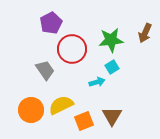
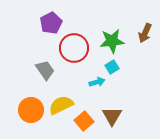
green star: moved 1 px right, 1 px down
red circle: moved 2 px right, 1 px up
orange square: rotated 18 degrees counterclockwise
